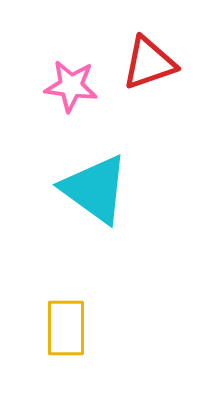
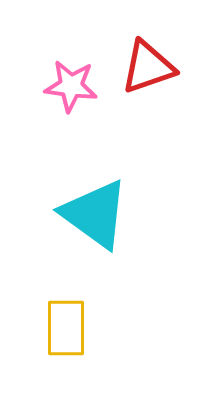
red triangle: moved 1 px left, 4 px down
cyan triangle: moved 25 px down
